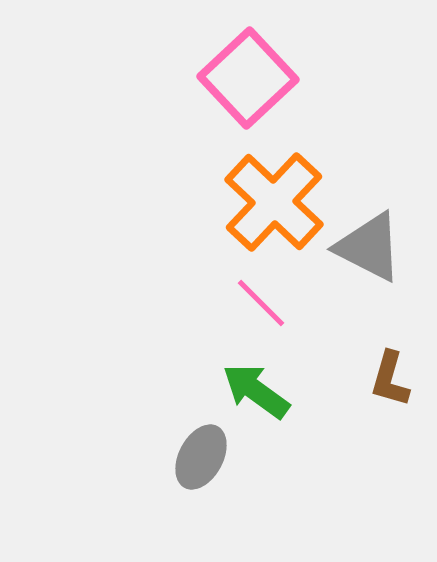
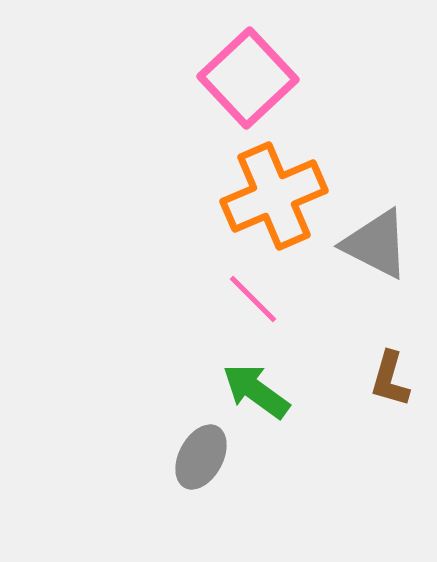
orange cross: moved 6 px up; rotated 24 degrees clockwise
gray triangle: moved 7 px right, 3 px up
pink line: moved 8 px left, 4 px up
